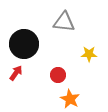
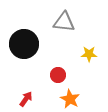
red arrow: moved 10 px right, 26 px down
